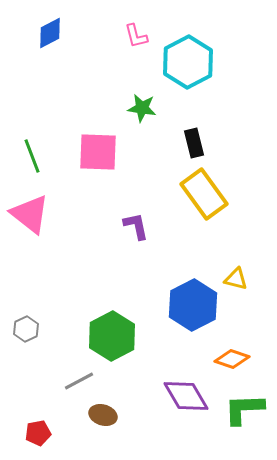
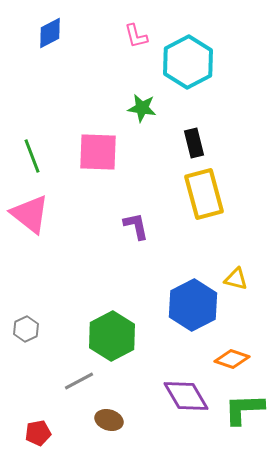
yellow rectangle: rotated 21 degrees clockwise
brown ellipse: moved 6 px right, 5 px down
